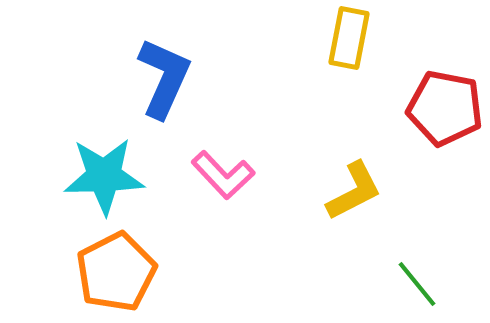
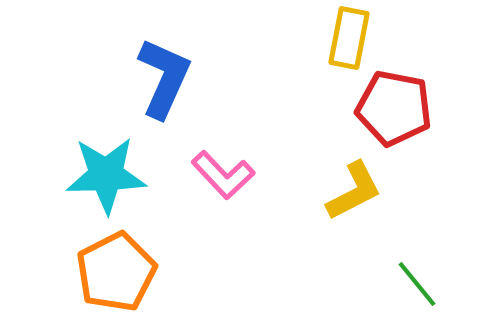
red pentagon: moved 51 px left
cyan star: moved 2 px right, 1 px up
